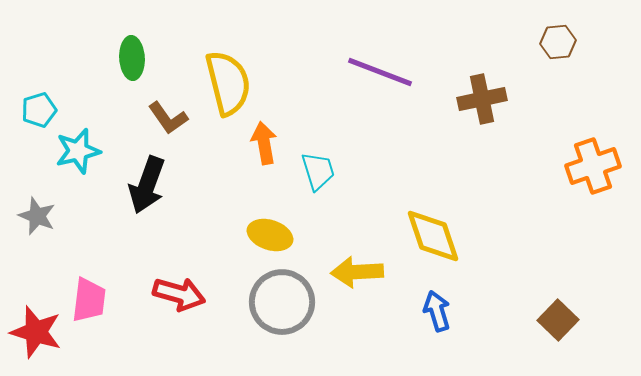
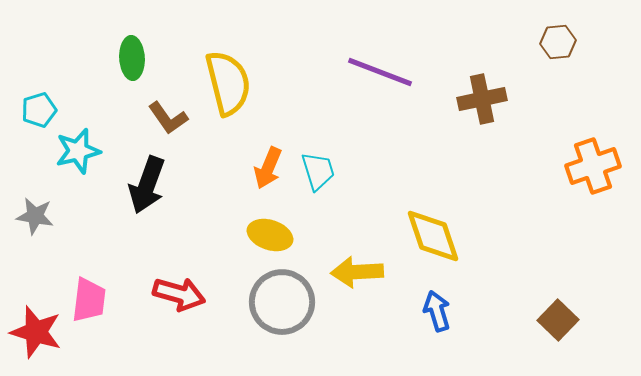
orange arrow: moved 4 px right, 25 px down; rotated 147 degrees counterclockwise
gray star: moved 2 px left; rotated 12 degrees counterclockwise
